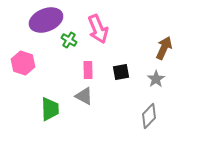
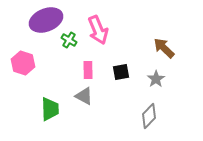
pink arrow: moved 1 px down
brown arrow: rotated 70 degrees counterclockwise
